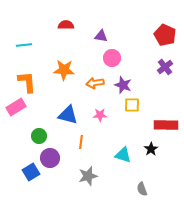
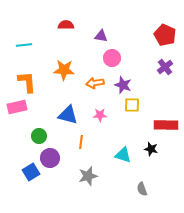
pink rectangle: moved 1 px right; rotated 18 degrees clockwise
black star: rotated 24 degrees counterclockwise
